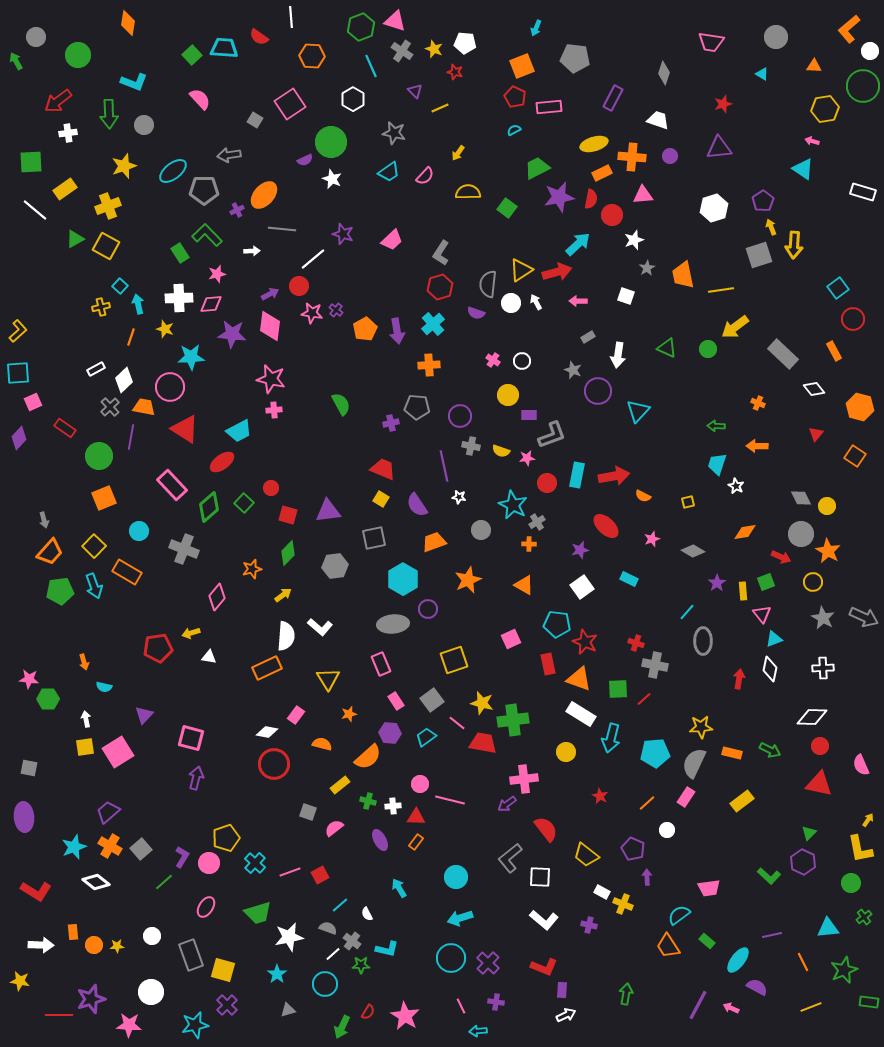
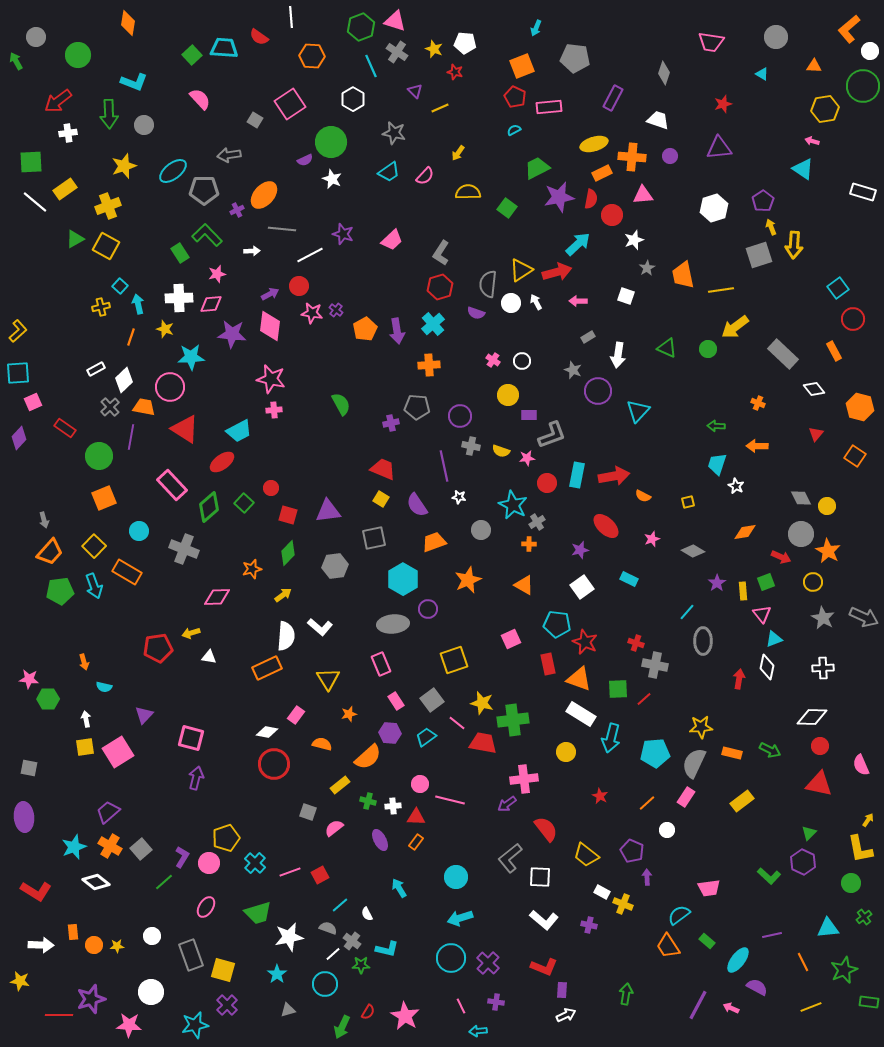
gray cross at (402, 51): moved 5 px left, 1 px down
white line at (35, 210): moved 8 px up
white line at (313, 259): moved 3 px left, 4 px up; rotated 12 degrees clockwise
pink diamond at (217, 597): rotated 48 degrees clockwise
white diamond at (770, 669): moved 3 px left, 2 px up
purple pentagon at (633, 849): moved 1 px left, 2 px down
